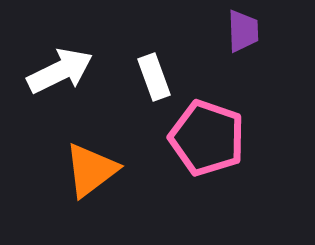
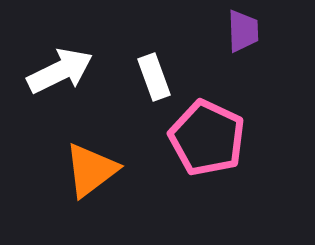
pink pentagon: rotated 6 degrees clockwise
